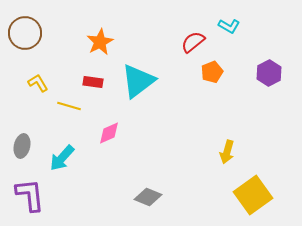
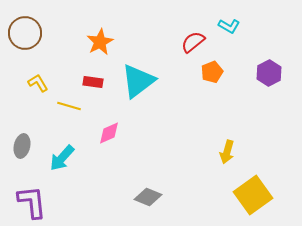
purple L-shape: moved 2 px right, 7 px down
